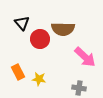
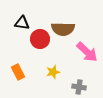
black triangle: rotated 42 degrees counterclockwise
pink arrow: moved 2 px right, 5 px up
yellow star: moved 14 px right, 7 px up; rotated 24 degrees counterclockwise
gray cross: moved 1 px up
